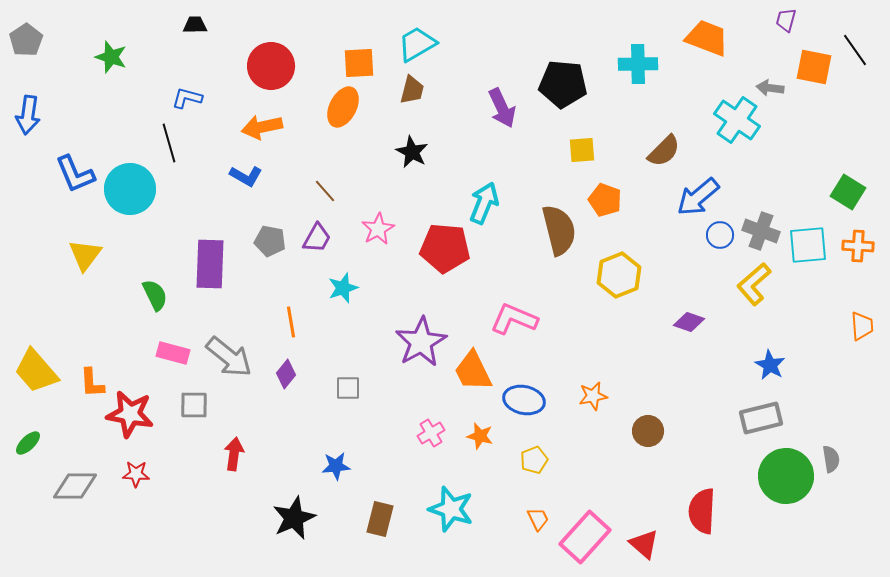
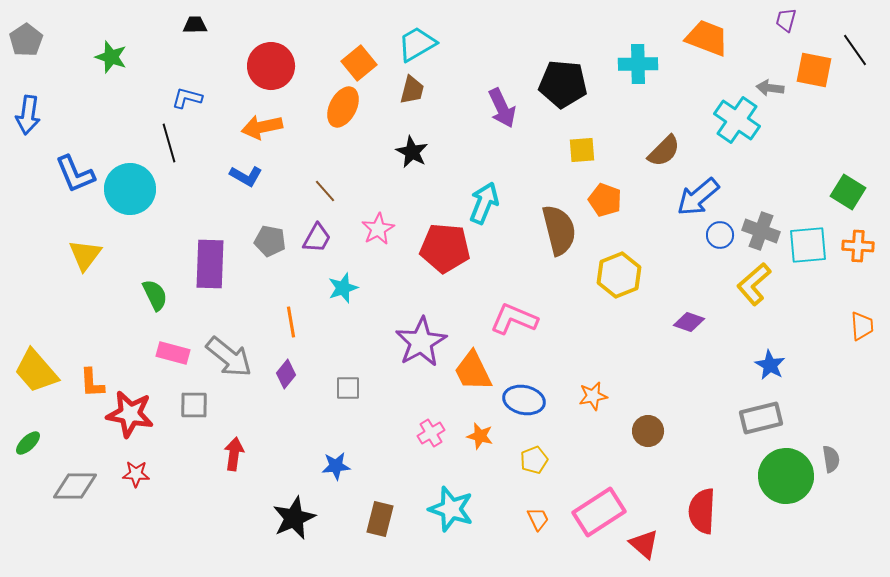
orange square at (359, 63): rotated 36 degrees counterclockwise
orange square at (814, 67): moved 3 px down
pink rectangle at (585, 537): moved 14 px right, 25 px up; rotated 15 degrees clockwise
